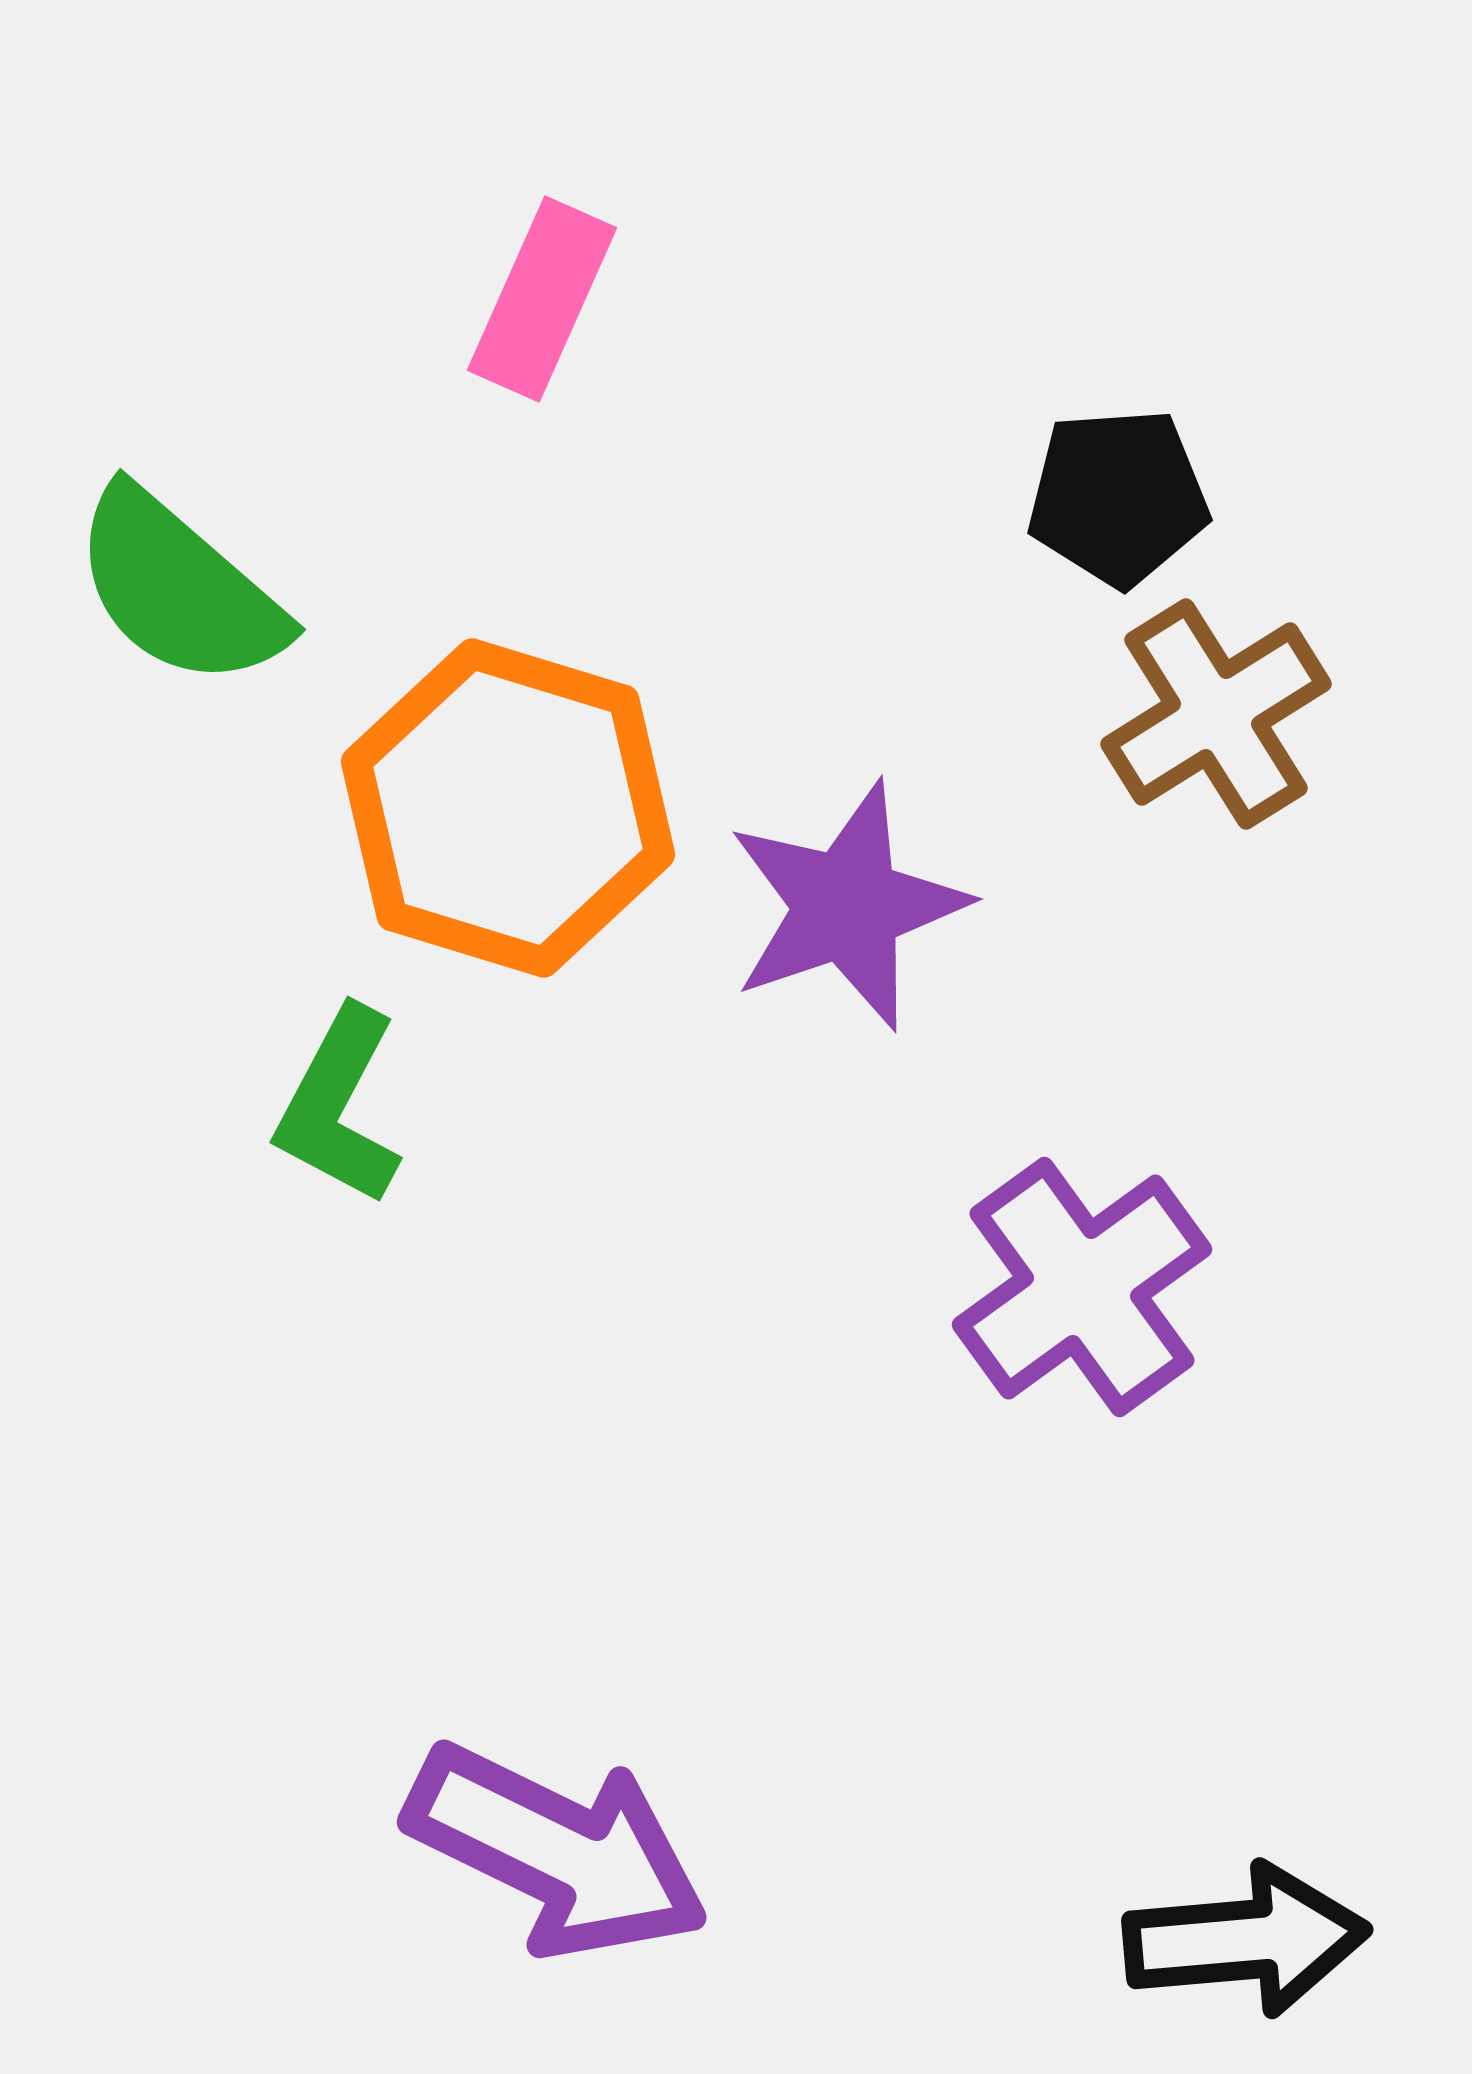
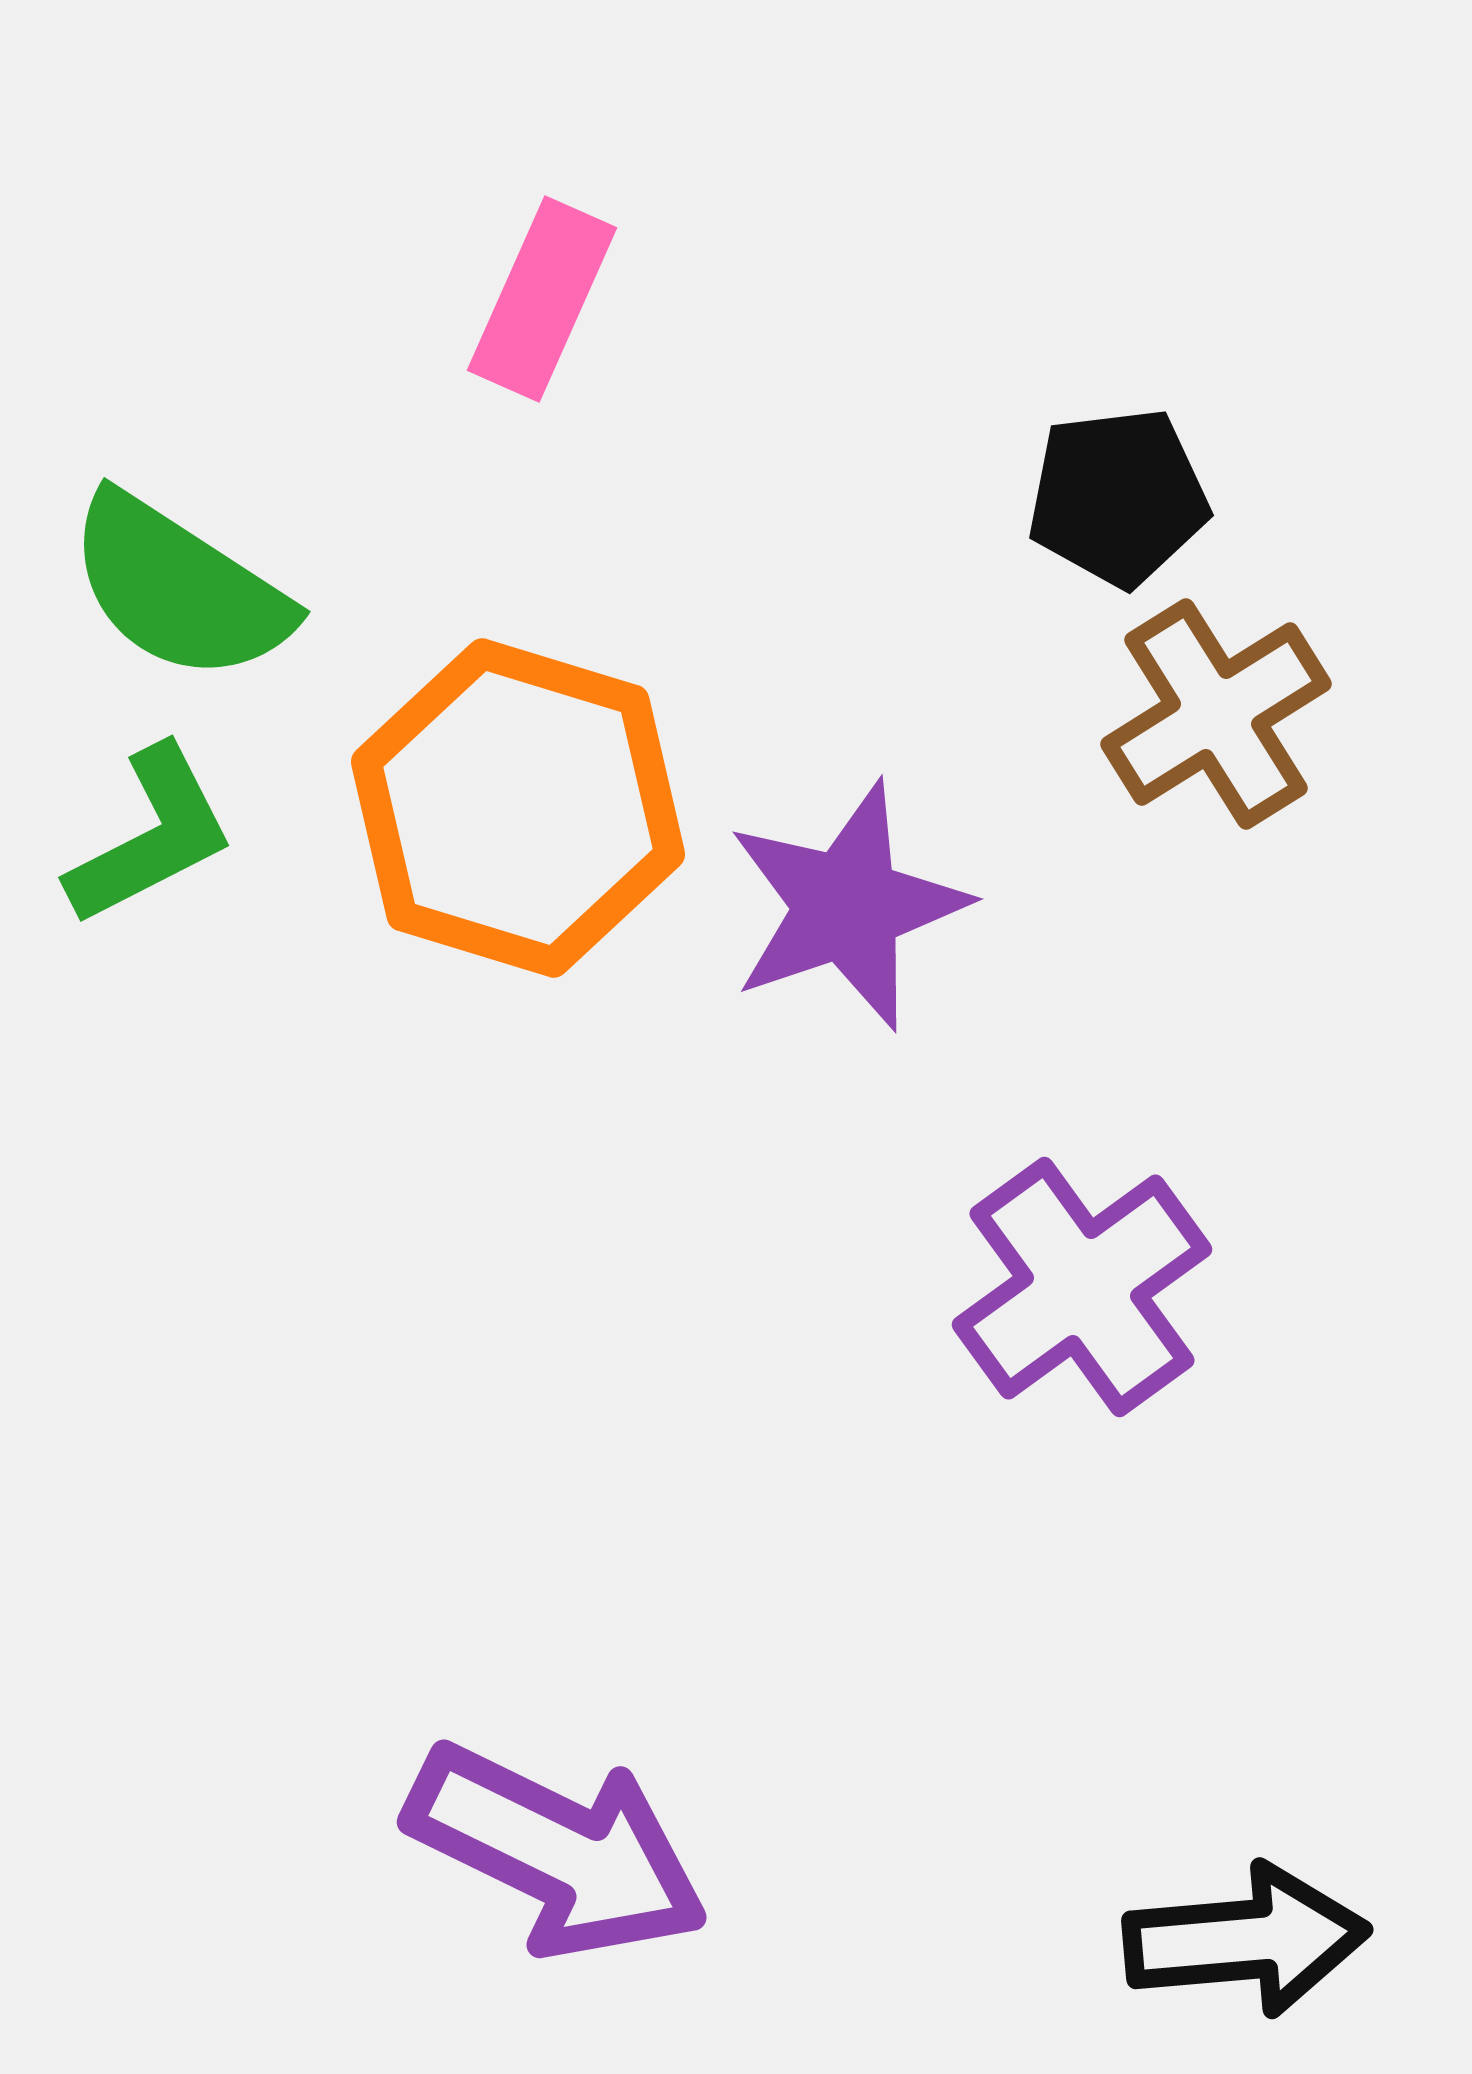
black pentagon: rotated 3 degrees counterclockwise
green semicircle: rotated 8 degrees counterclockwise
orange hexagon: moved 10 px right
green L-shape: moved 188 px left, 270 px up; rotated 145 degrees counterclockwise
